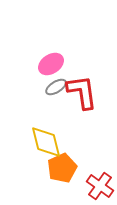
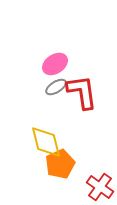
pink ellipse: moved 4 px right
orange pentagon: moved 2 px left, 4 px up
red cross: moved 1 px down
